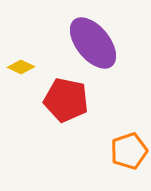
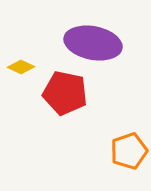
purple ellipse: rotated 40 degrees counterclockwise
red pentagon: moved 1 px left, 7 px up
